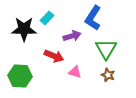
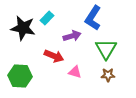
black star: moved 1 px left, 1 px up; rotated 10 degrees clockwise
brown star: rotated 24 degrees counterclockwise
